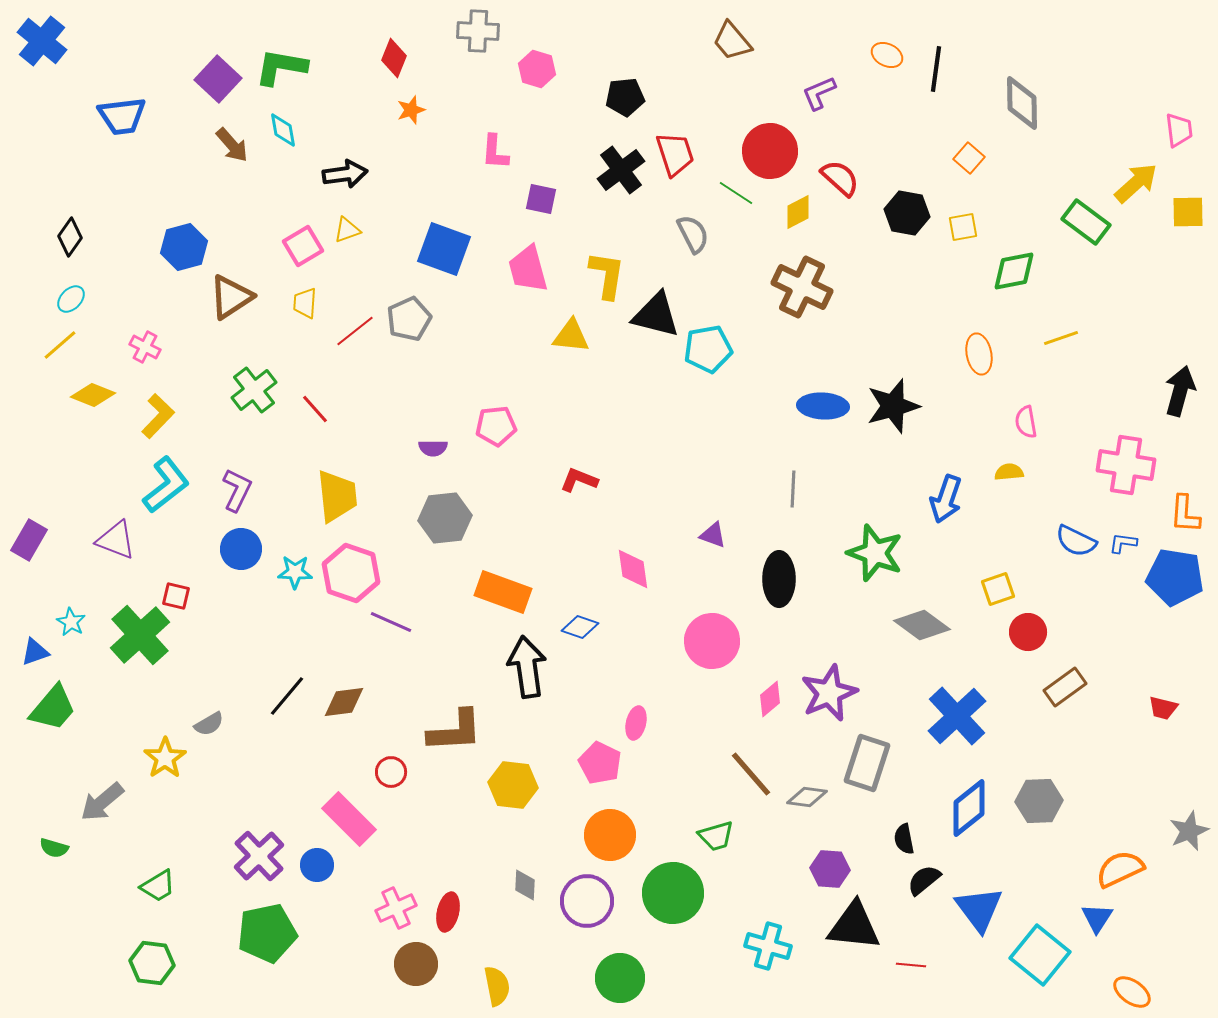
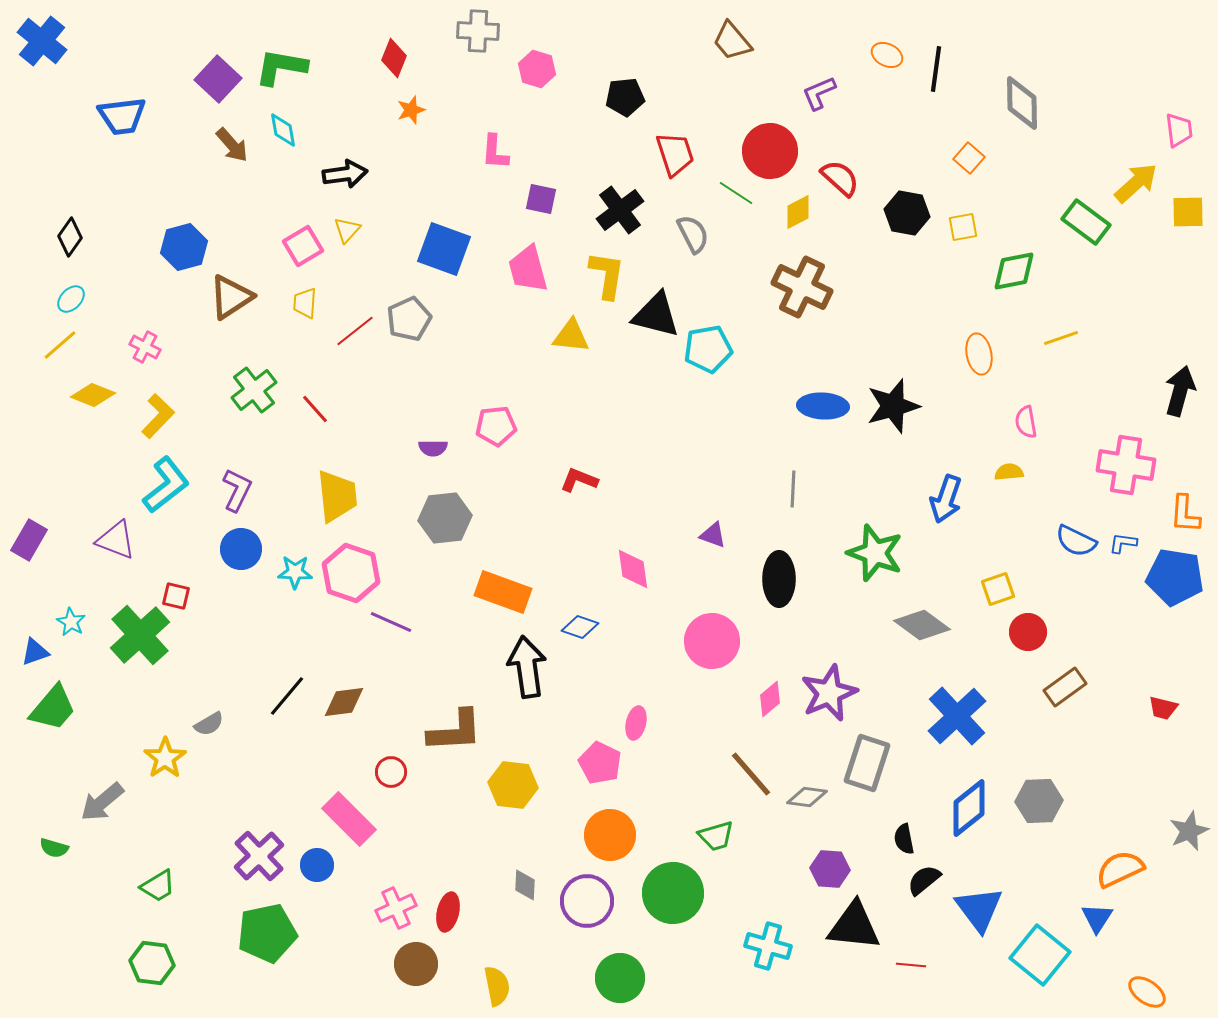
black cross at (621, 170): moved 1 px left, 40 px down
yellow triangle at (347, 230): rotated 28 degrees counterclockwise
orange ellipse at (1132, 992): moved 15 px right
